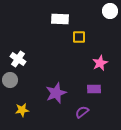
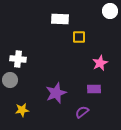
white cross: rotated 28 degrees counterclockwise
